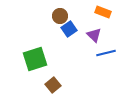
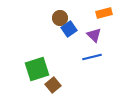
orange rectangle: moved 1 px right, 1 px down; rotated 35 degrees counterclockwise
brown circle: moved 2 px down
blue line: moved 14 px left, 4 px down
green square: moved 2 px right, 10 px down
